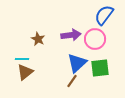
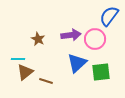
blue semicircle: moved 5 px right, 1 px down
cyan line: moved 4 px left
green square: moved 1 px right, 4 px down
brown line: moved 26 px left; rotated 72 degrees clockwise
